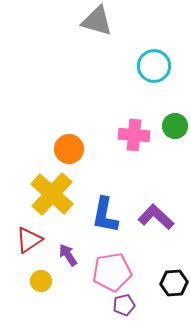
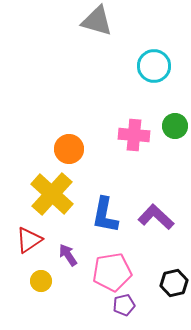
black hexagon: rotated 8 degrees counterclockwise
